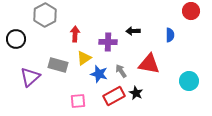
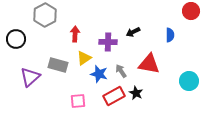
black arrow: moved 1 px down; rotated 24 degrees counterclockwise
